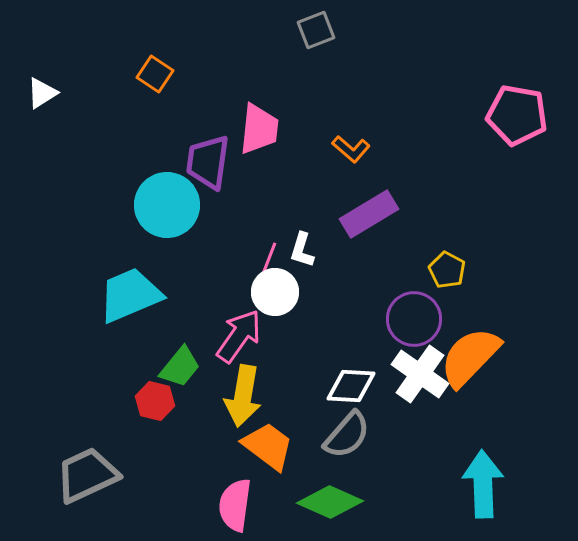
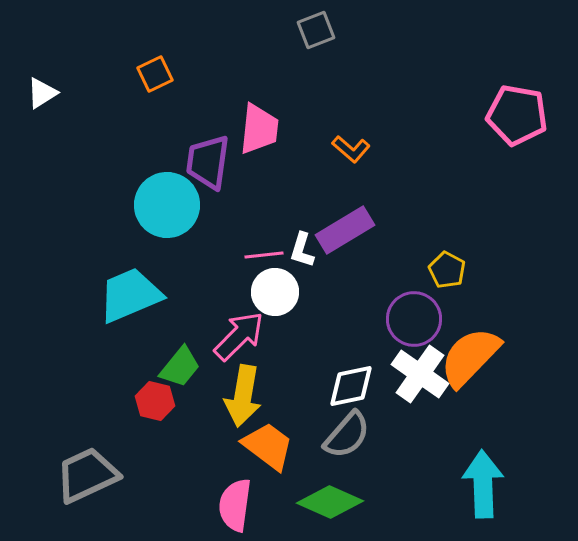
orange square: rotated 30 degrees clockwise
purple rectangle: moved 24 px left, 16 px down
pink line: moved 4 px left, 6 px up; rotated 63 degrees clockwise
pink arrow: rotated 10 degrees clockwise
white diamond: rotated 15 degrees counterclockwise
